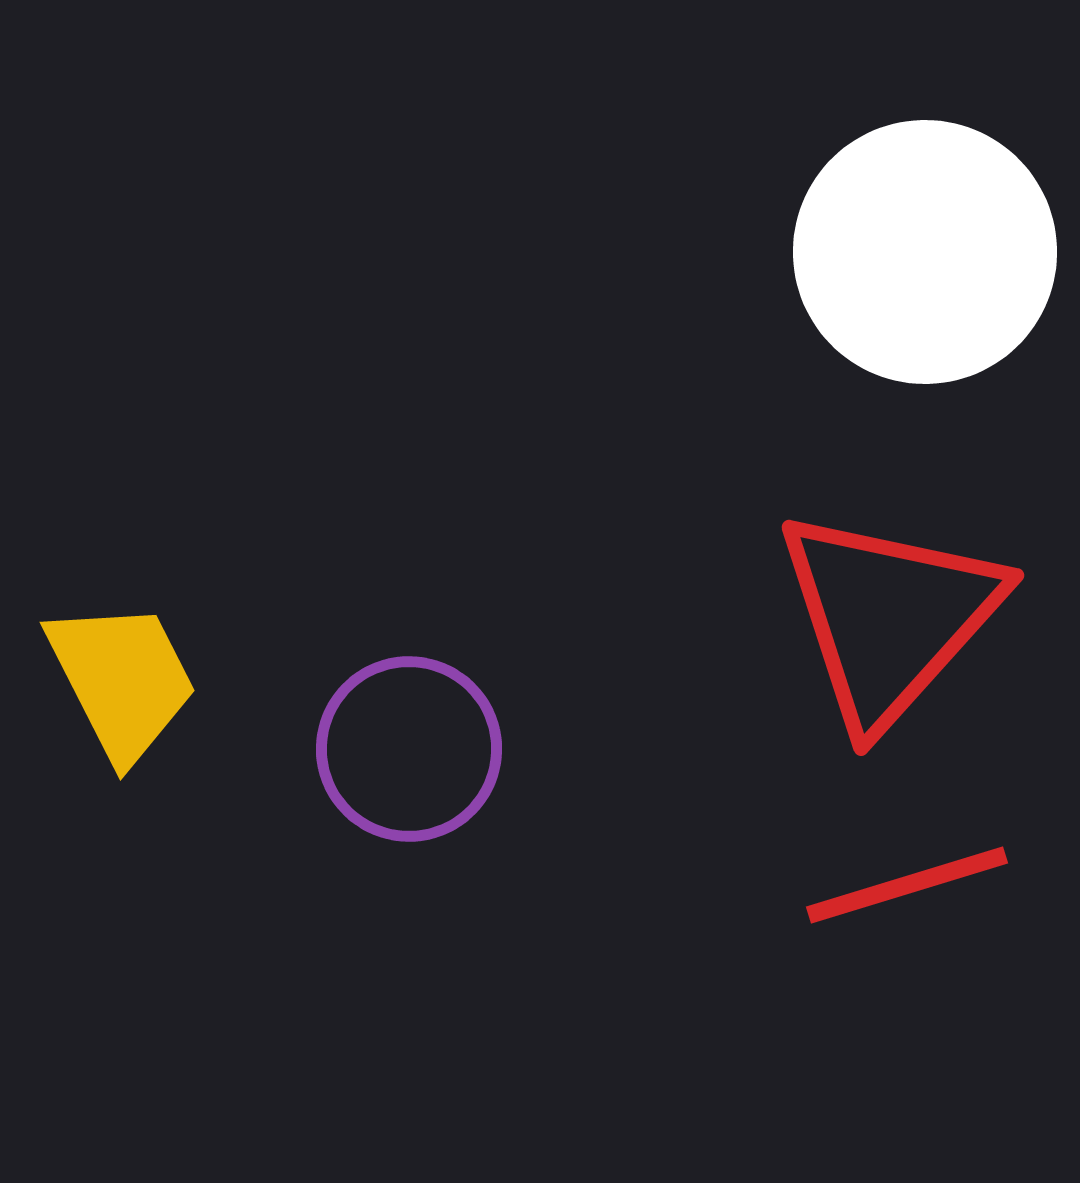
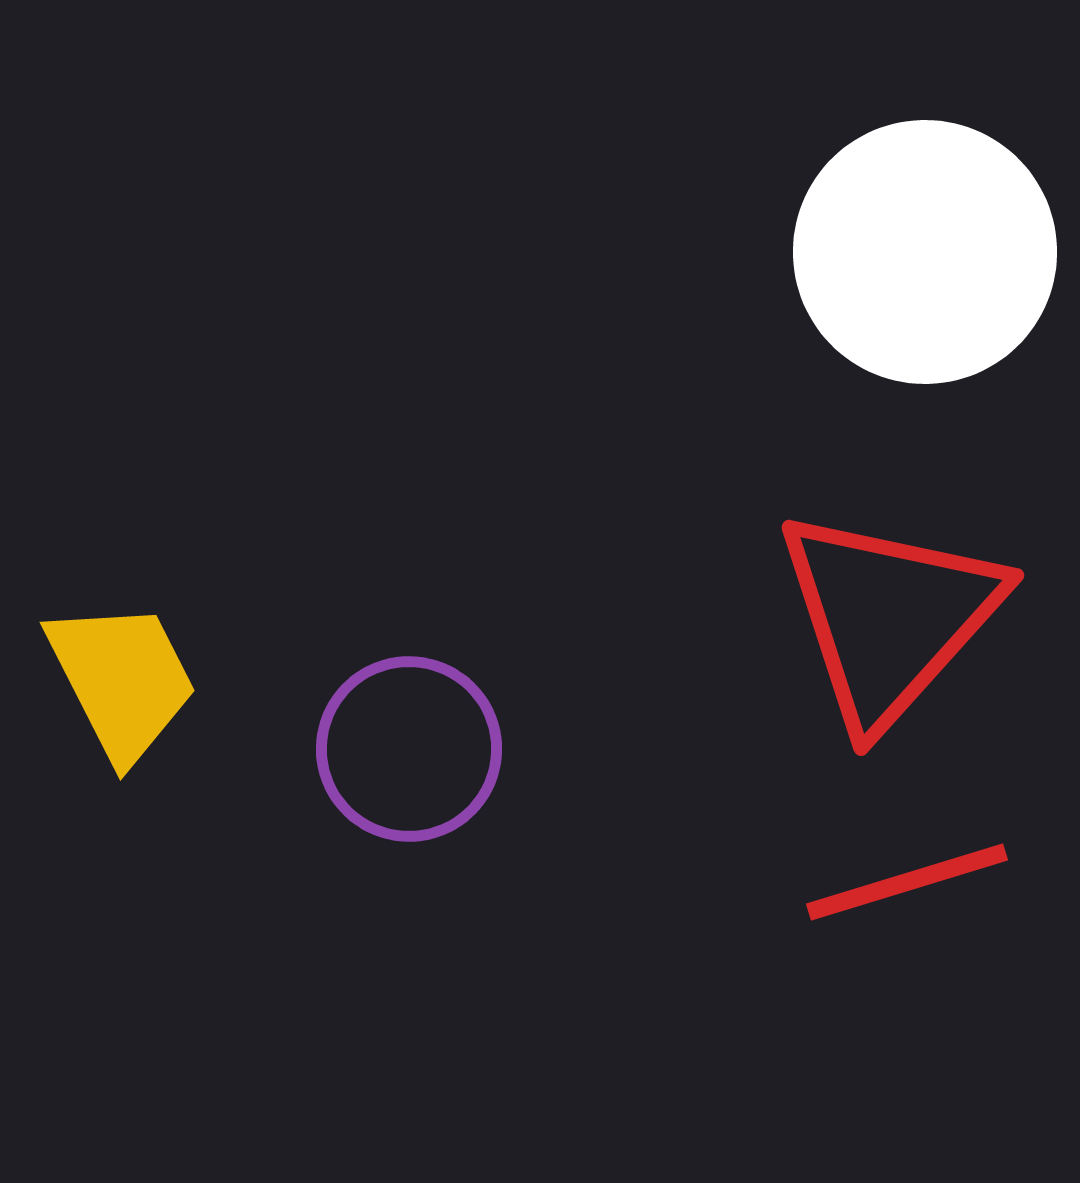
red line: moved 3 px up
